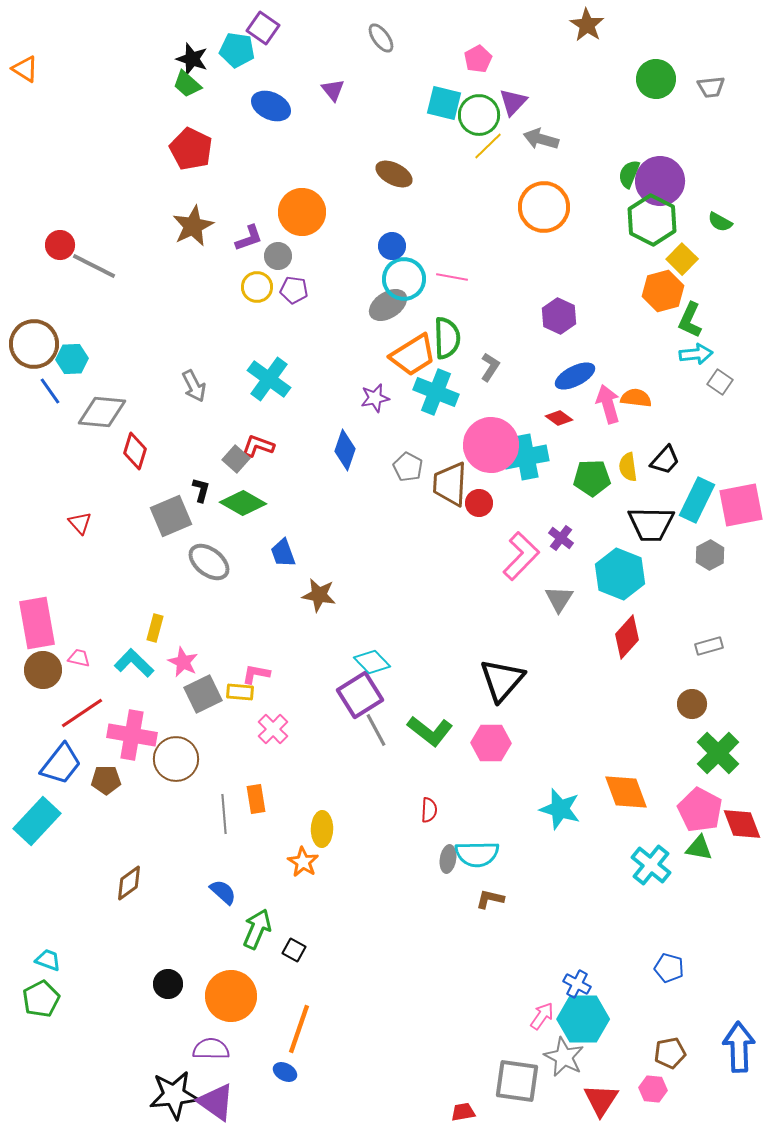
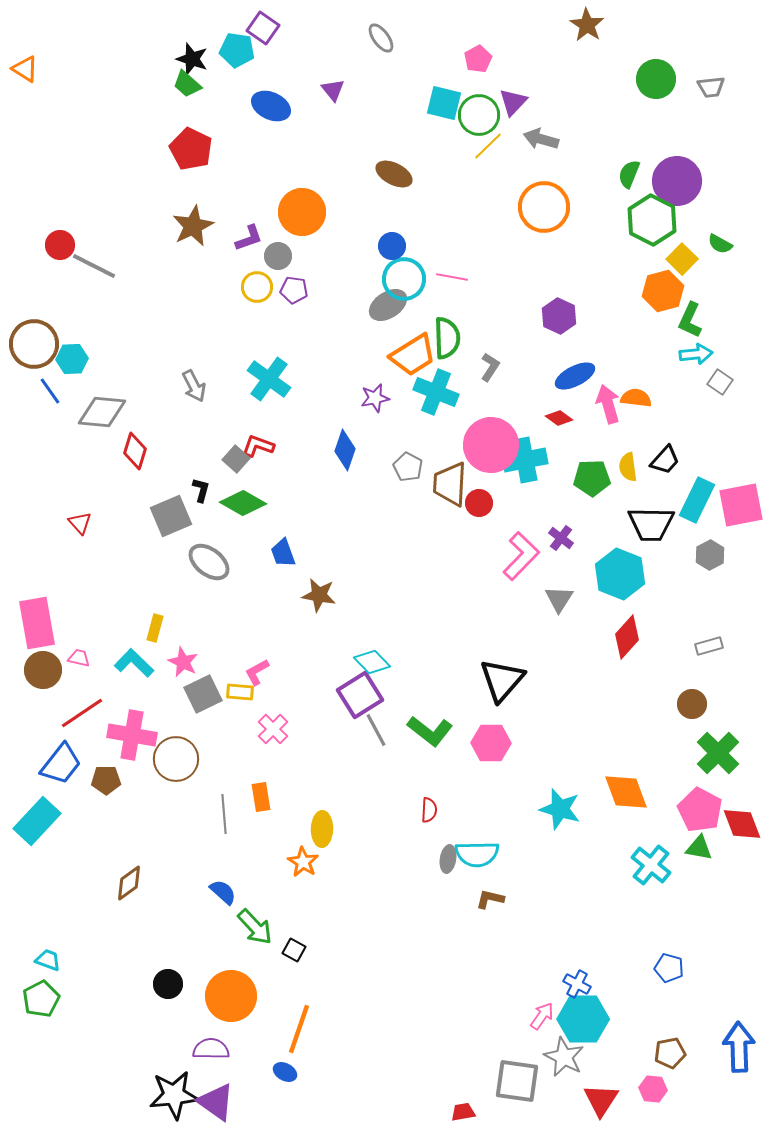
purple circle at (660, 181): moved 17 px right
green semicircle at (720, 222): moved 22 px down
cyan cross at (526, 457): moved 1 px left, 3 px down
pink L-shape at (256, 674): moved 1 px right, 2 px up; rotated 40 degrees counterclockwise
orange rectangle at (256, 799): moved 5 px right, 2 px up
green arrow at (257, 929): moved 2 px left, 2 px up; rotated 114 degrees clockwise
